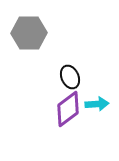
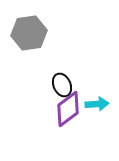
gray hexagon: rotated 8 degrees counterclockwise
black ellipse: moved 8 px left, 8 px down
